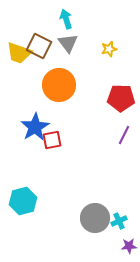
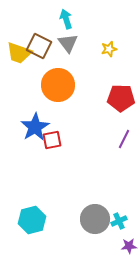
orange circle: moved 1 px left
purple line: moved 4 px down
cyan hexagon: moved 9 px right, 19 px down
gray circle: moved 1 px down
